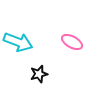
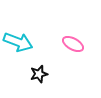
pink ellipse: moved 1 px right, 2 px down
